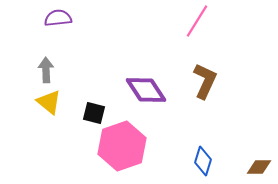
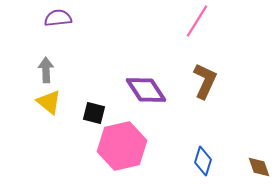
pink hexagon: rotated 6 degrees clockwise
brown diamond: rotated 70 degrees clockwise
